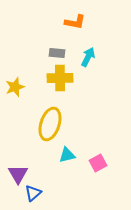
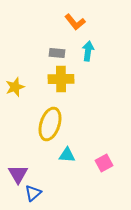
orange L-shape: rotated 40 degrees clockwise
cyan arrow: moved 6 px up; rotated 18 degrees counterclockwise
yellow cross: moved 1 px right, 1 px down
cyan triangle: rotated 18 degrees clockwise
pink square: moved 6 px right
